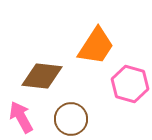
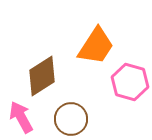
brown diamond: rotated 39 degrees counterclockwise
pink hexagon: moved 2 px up
